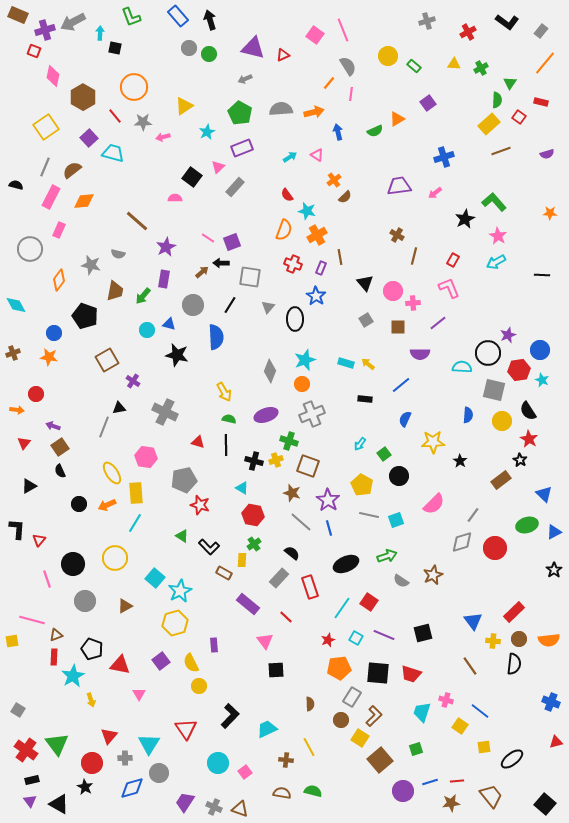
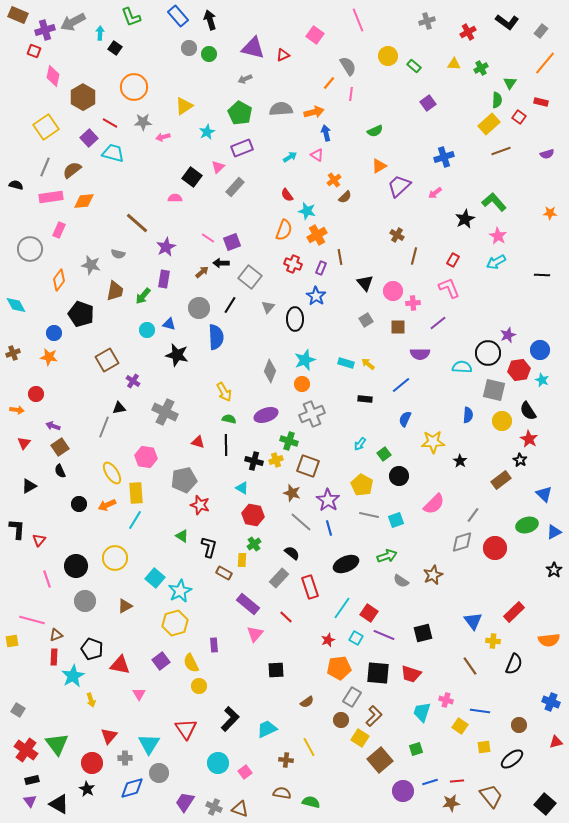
pink line at (343, 30): moved 15 px right, 10 px up
black square at (115, 48): rotated 24 degrees clockwise
red line at (115, 116): moved 5 px left, 7 px down; rotated 21 degrees counterclockwise
orange triangle at (397, 119): moved 18 px left, 47 px down
blue arrow at (338, 132): moved 12 px left, 1 px down
purple trapezoid at (399, 186): rotated 35 degrees counterclockwise
pink rectangle at (51, 197): rotated 55 degrees clockwise
brown line at (137, 221): moved 2 px down
gray square at (250, 277): rotated 30 degrees clockwise
gray circle at (193, 305): moved 6 px right, 3 px down
black pentagon at (85, 316): moved 4 px left, 2 px up
cyan line at (135, 523): moved 3 px up
black L-shape at (209, 547): rotated 120 degrees counterclockwise
black circle at (73, 564): moved 3 px right, 2 px down
red square at (369, 602): moved 11 px down
brown circle at (519, 639): moved 86 px down
pink triangle at (265, 641): moved 10 px left, 7 px up; rotated 18 degrees clockwise
black semicircle at (514, 664): rotated 15 degrees clockwise
brown semicircle at (310, 704): moved 3 px left, 2 px up; rotated 56 degrees clockwise
blue line at (480, 711): rotated 30 degrees counterclockwise
black L-shape at (230, 716): moved 3 px down
black star at (85, 787): moved 2 px right, 2 px down
green semicircle at (313, 791): moved 2 px left, 11 px down
